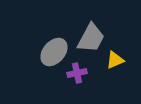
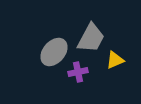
purple cross: moved 1 px right, 1 px up
